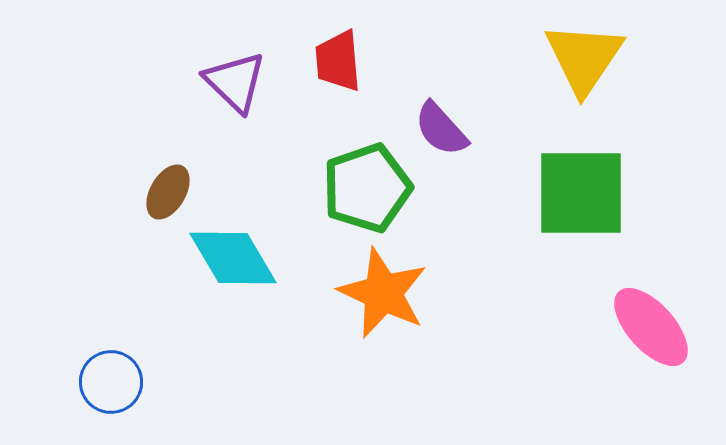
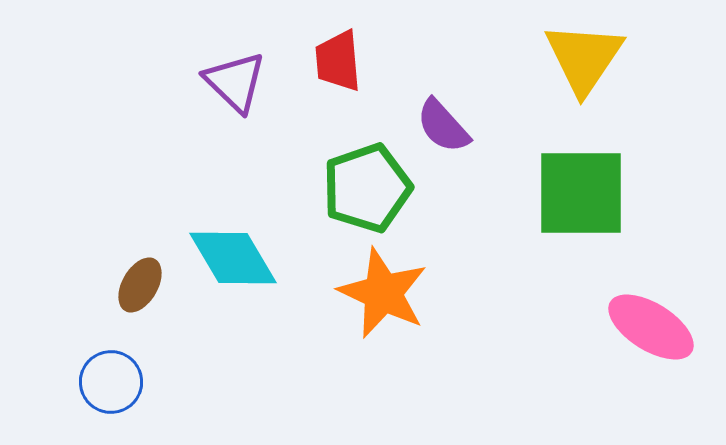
purple semicircle: moved 2 px right, 3 px up
brown ellipse: moved 28 px left, 93 px down
pink ellipse: rotated 16 degrees counterclockwise
